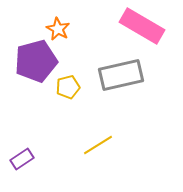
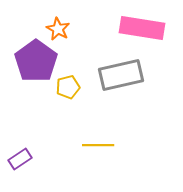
pink rectangle: moved 2 px down; rotated 21 degrees counterclockwise
purple pentagon: rotated 21 degrees counterclockwise
yellow line: rotated 32 degrees clockwise
purple rectangle: moved 2 px left
